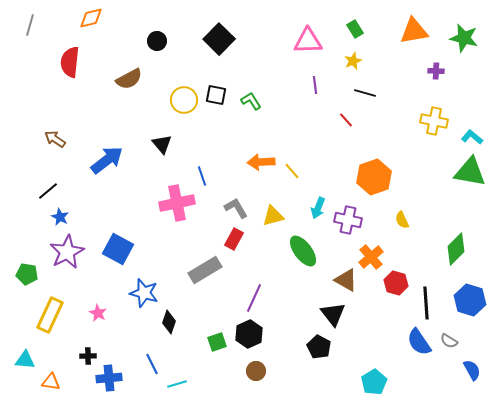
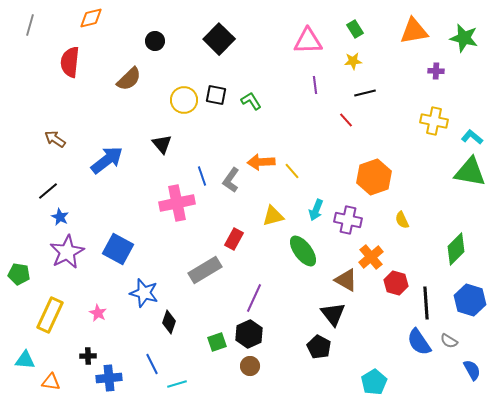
black circle at (157, 41): moved 2 px left
yellow star at (353, 61): rotated 18 degrees clockwise
brown semicircle at (129, 79): rotated 16 degrees counterclockwise
black line at (365, 93): rotated 30 degrees counterclockwise
gray L-shape at (236, 208): moved 5 px left, 28 px up; rotated 115 degrees counterclockwise
cyan arrow at (318, 208): moved 2 px left, 2 px down
green pentagon at (27, 274): moved 8 px left
brown circle at (256, 371): moved 6 px left, 5 px up
